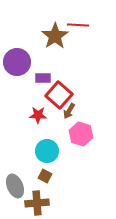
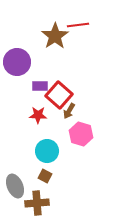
red line: rotated 10 degrees counterclockwise
purple rectangle: moved 3 px left, 8 px down
